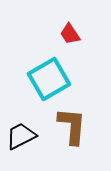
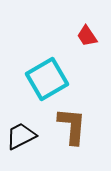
red trapezoid: moved 17 px right, 2 px down
cyan square: moved 2 px left
